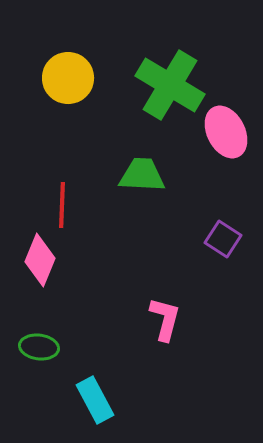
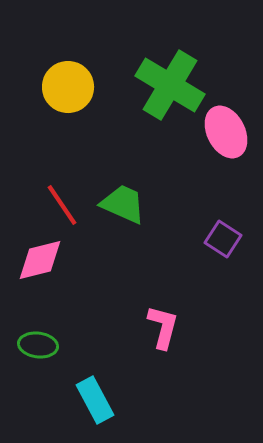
yellow circle: moved 9 px down
green trapezoid: moved 19 px left, 29 px down; rotated 21 degrees clockwise
red line: rotated 36 degrees counterclockwise
pink diamond: rotated 54 degrees clockwise
pink L-shape: moved 2 px left, 8 px down
green ellipse: moved 1 px left, 2 px up
